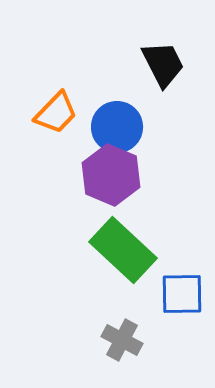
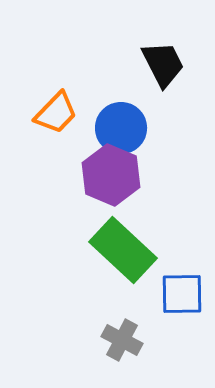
blue circle: moved 4 px right, 1 px down
